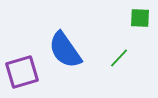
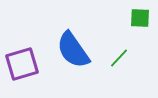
blue semicircle: moved 8 px right
purple square: moved 8 px up
